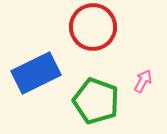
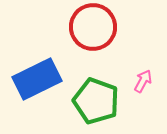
blue rectangle: moved 1 px right, 6 px down
